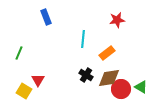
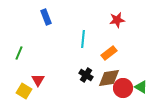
orange rectangle: moved 2 px right
red circle: moved 2 px right, 1 px up
